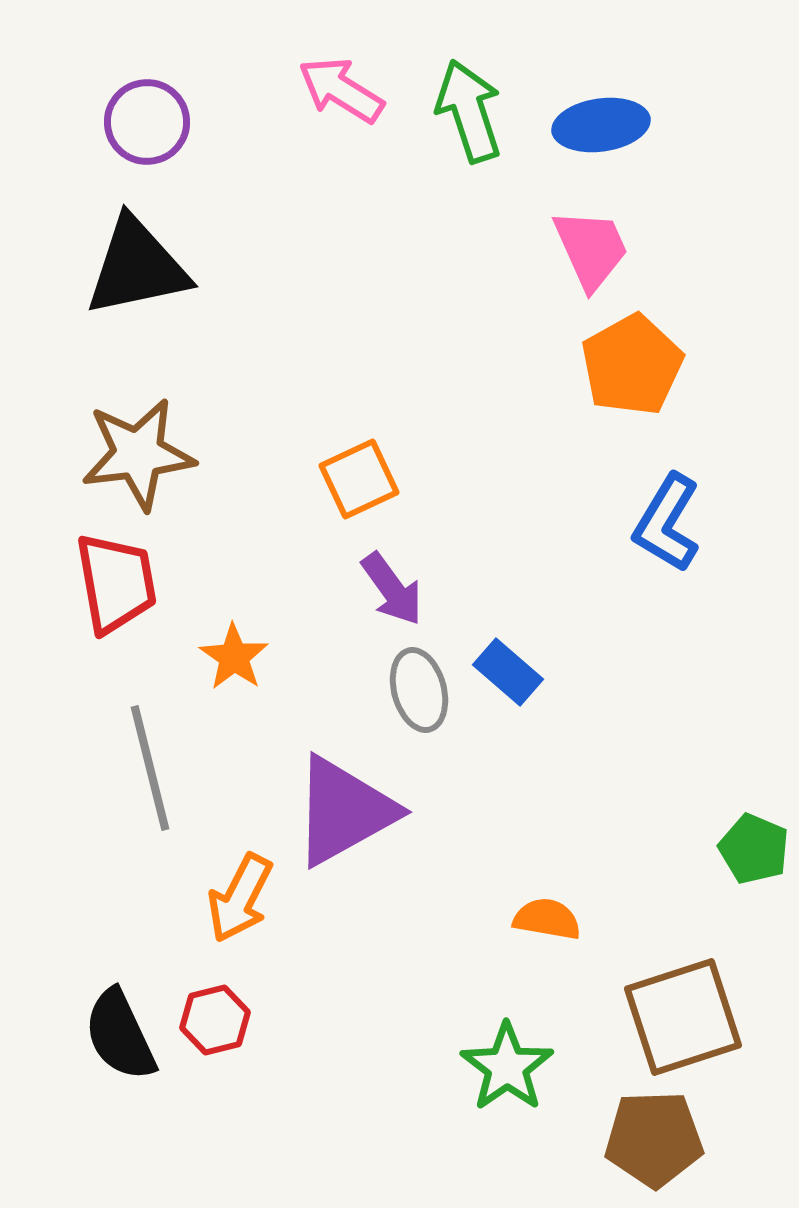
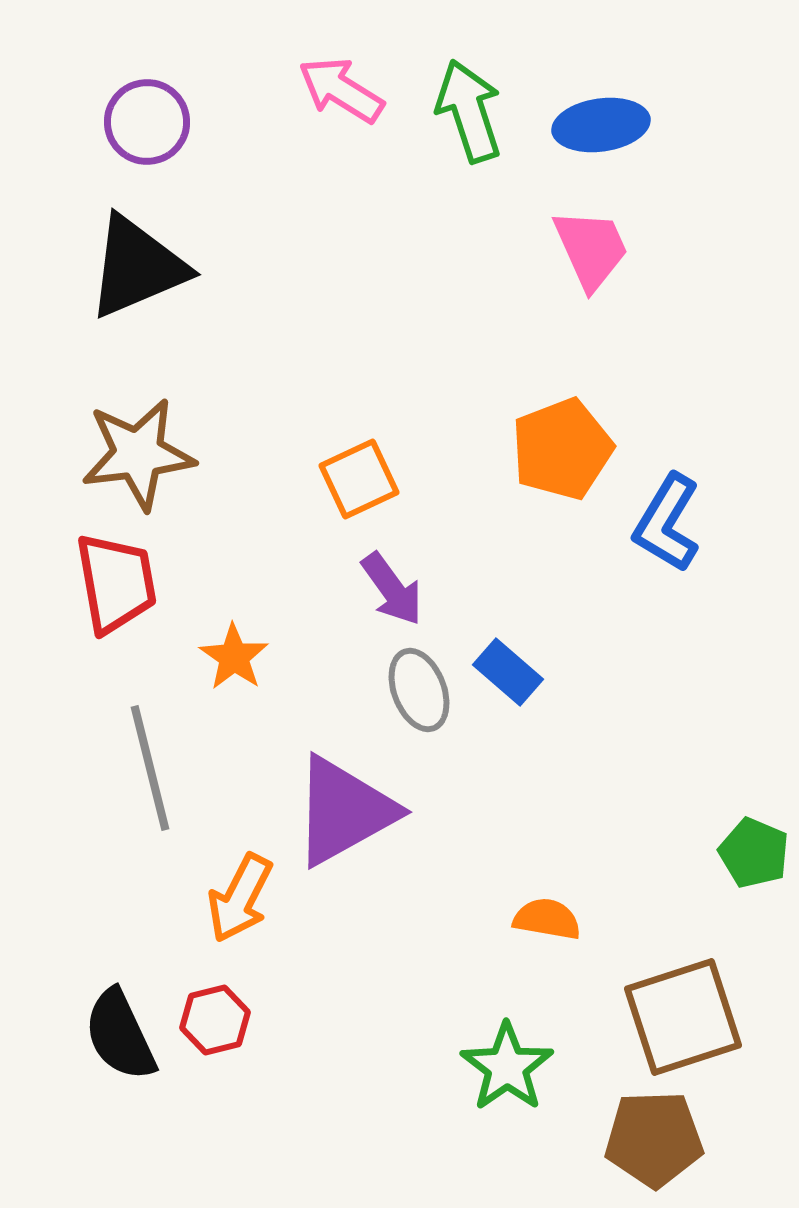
black triangle: rotated 11 degrees counterclockwise
orange pentagon: moved 70 px left, 84 px down; rotated 8 degrees clockwise
gray ellipse: rotated 6 degrees counterclockwise
green pentagon: moved 4 px down
